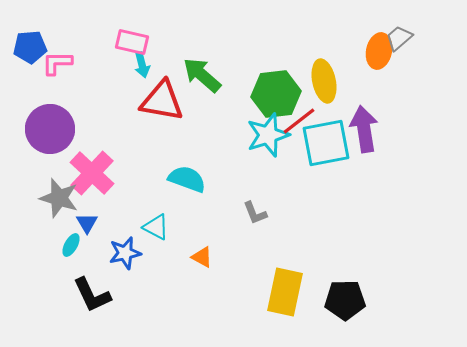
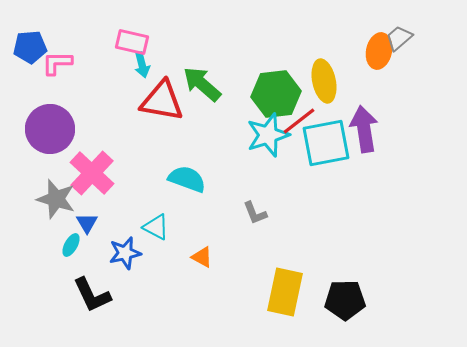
green arrow: moved 9 px down
gray star: moved 3 px left, 1 px down
